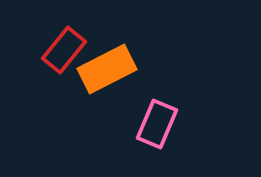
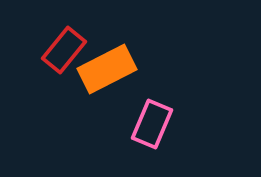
pink rectangle: moved 5 px left
